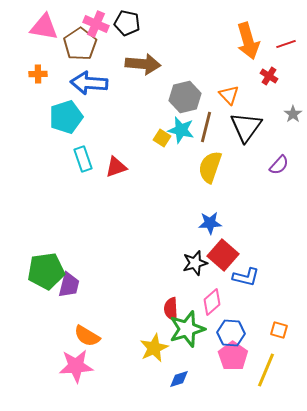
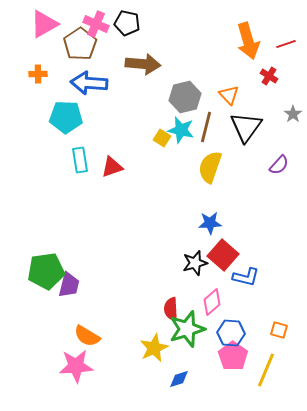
pink triangle: moved 3 px up; rotated 40 degrees counterclockwise
cyan pentagon: rotated 20 degrees clockwise
cyan rectangle: moved 3 px left, 1 px down; rotated 10 degrees clockwise
red triangle: moved 4 px left
